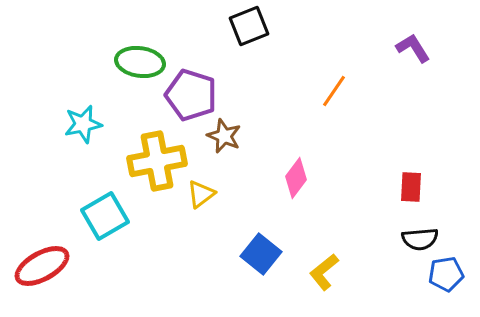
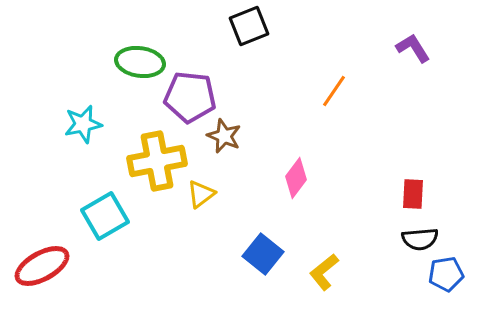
purple pentagon: moved 1 px left, 2 px down; rotated 12 degrees counterclockwise
red rectangle: moved 2 px right, 7 px down
blue square: moved 2 px right
